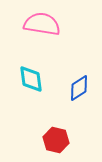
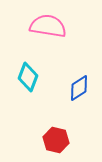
pink semicircle: moved 6 px right, 2 px down
cyan diamond: moved 3 px left, 2 px up; rotated 28 degrees clockwise
